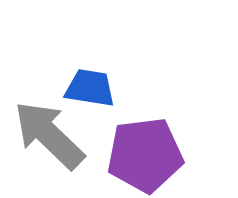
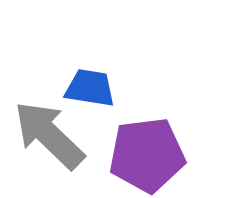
purple pentagon: moved 2 px right
